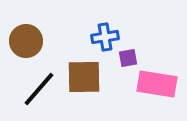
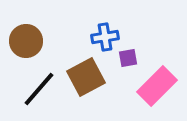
brown square: moved 2 px right; rotated 27 degrees counterclockwise
pink rectangle: moved 2 px down; rotated 54 degrees counterclockwise
